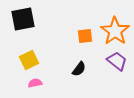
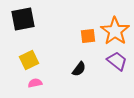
orange square: moved 3 px right
